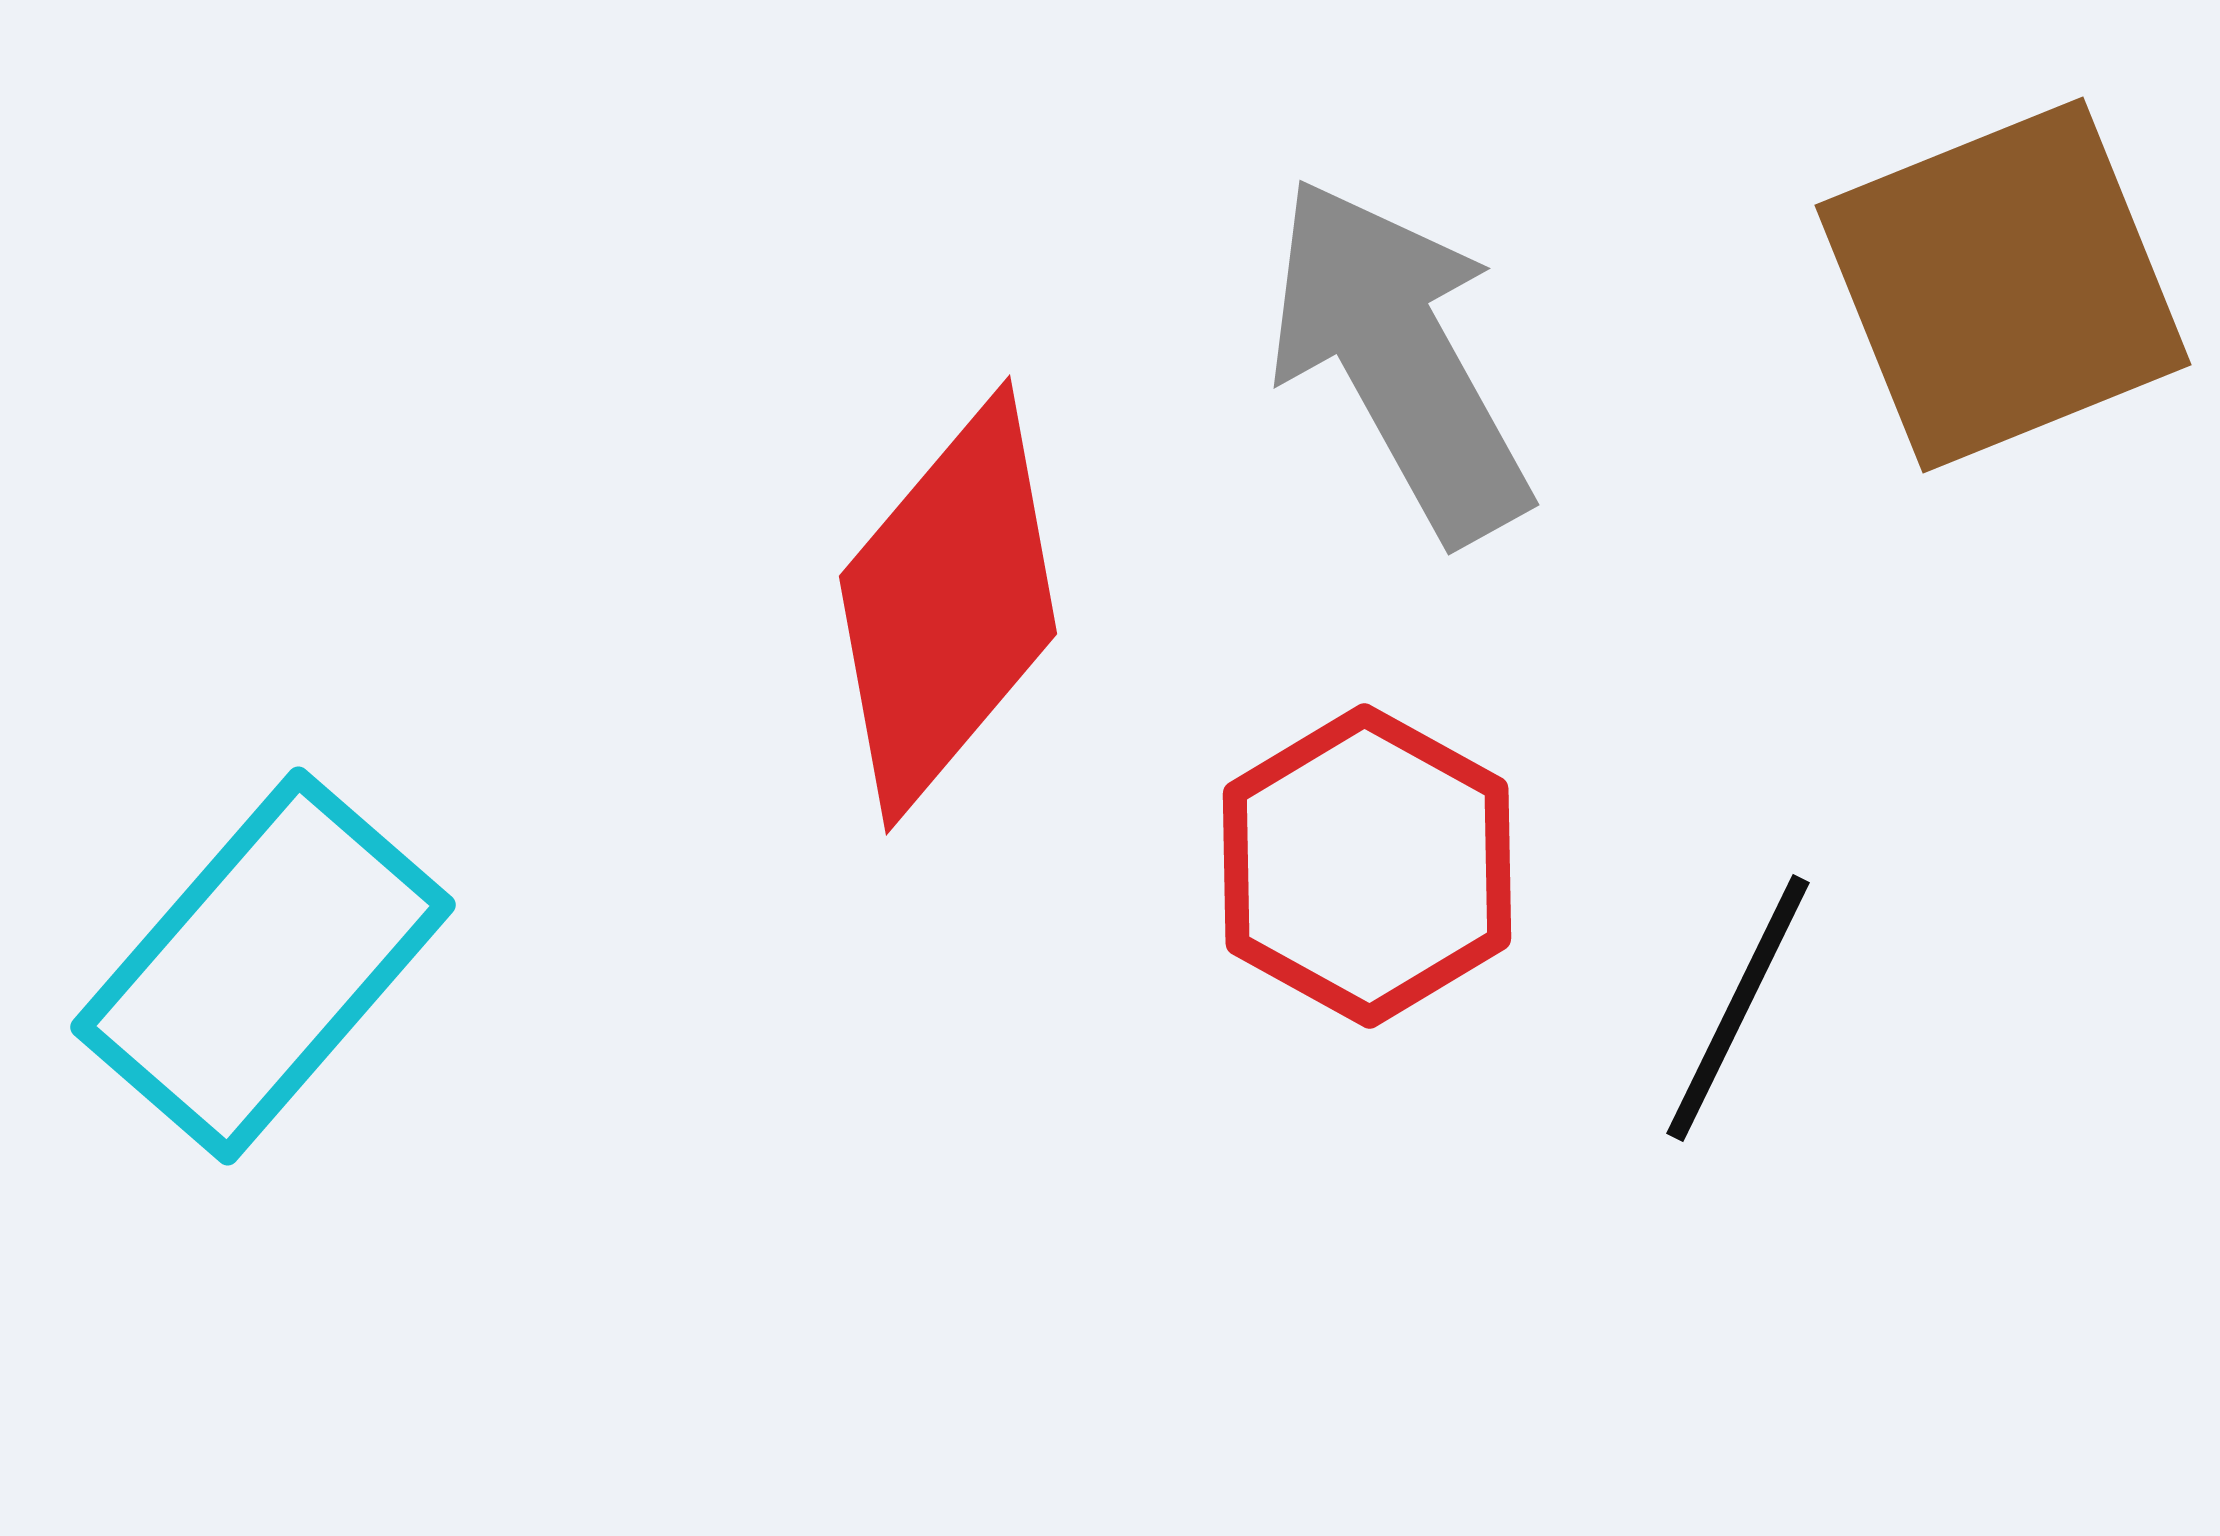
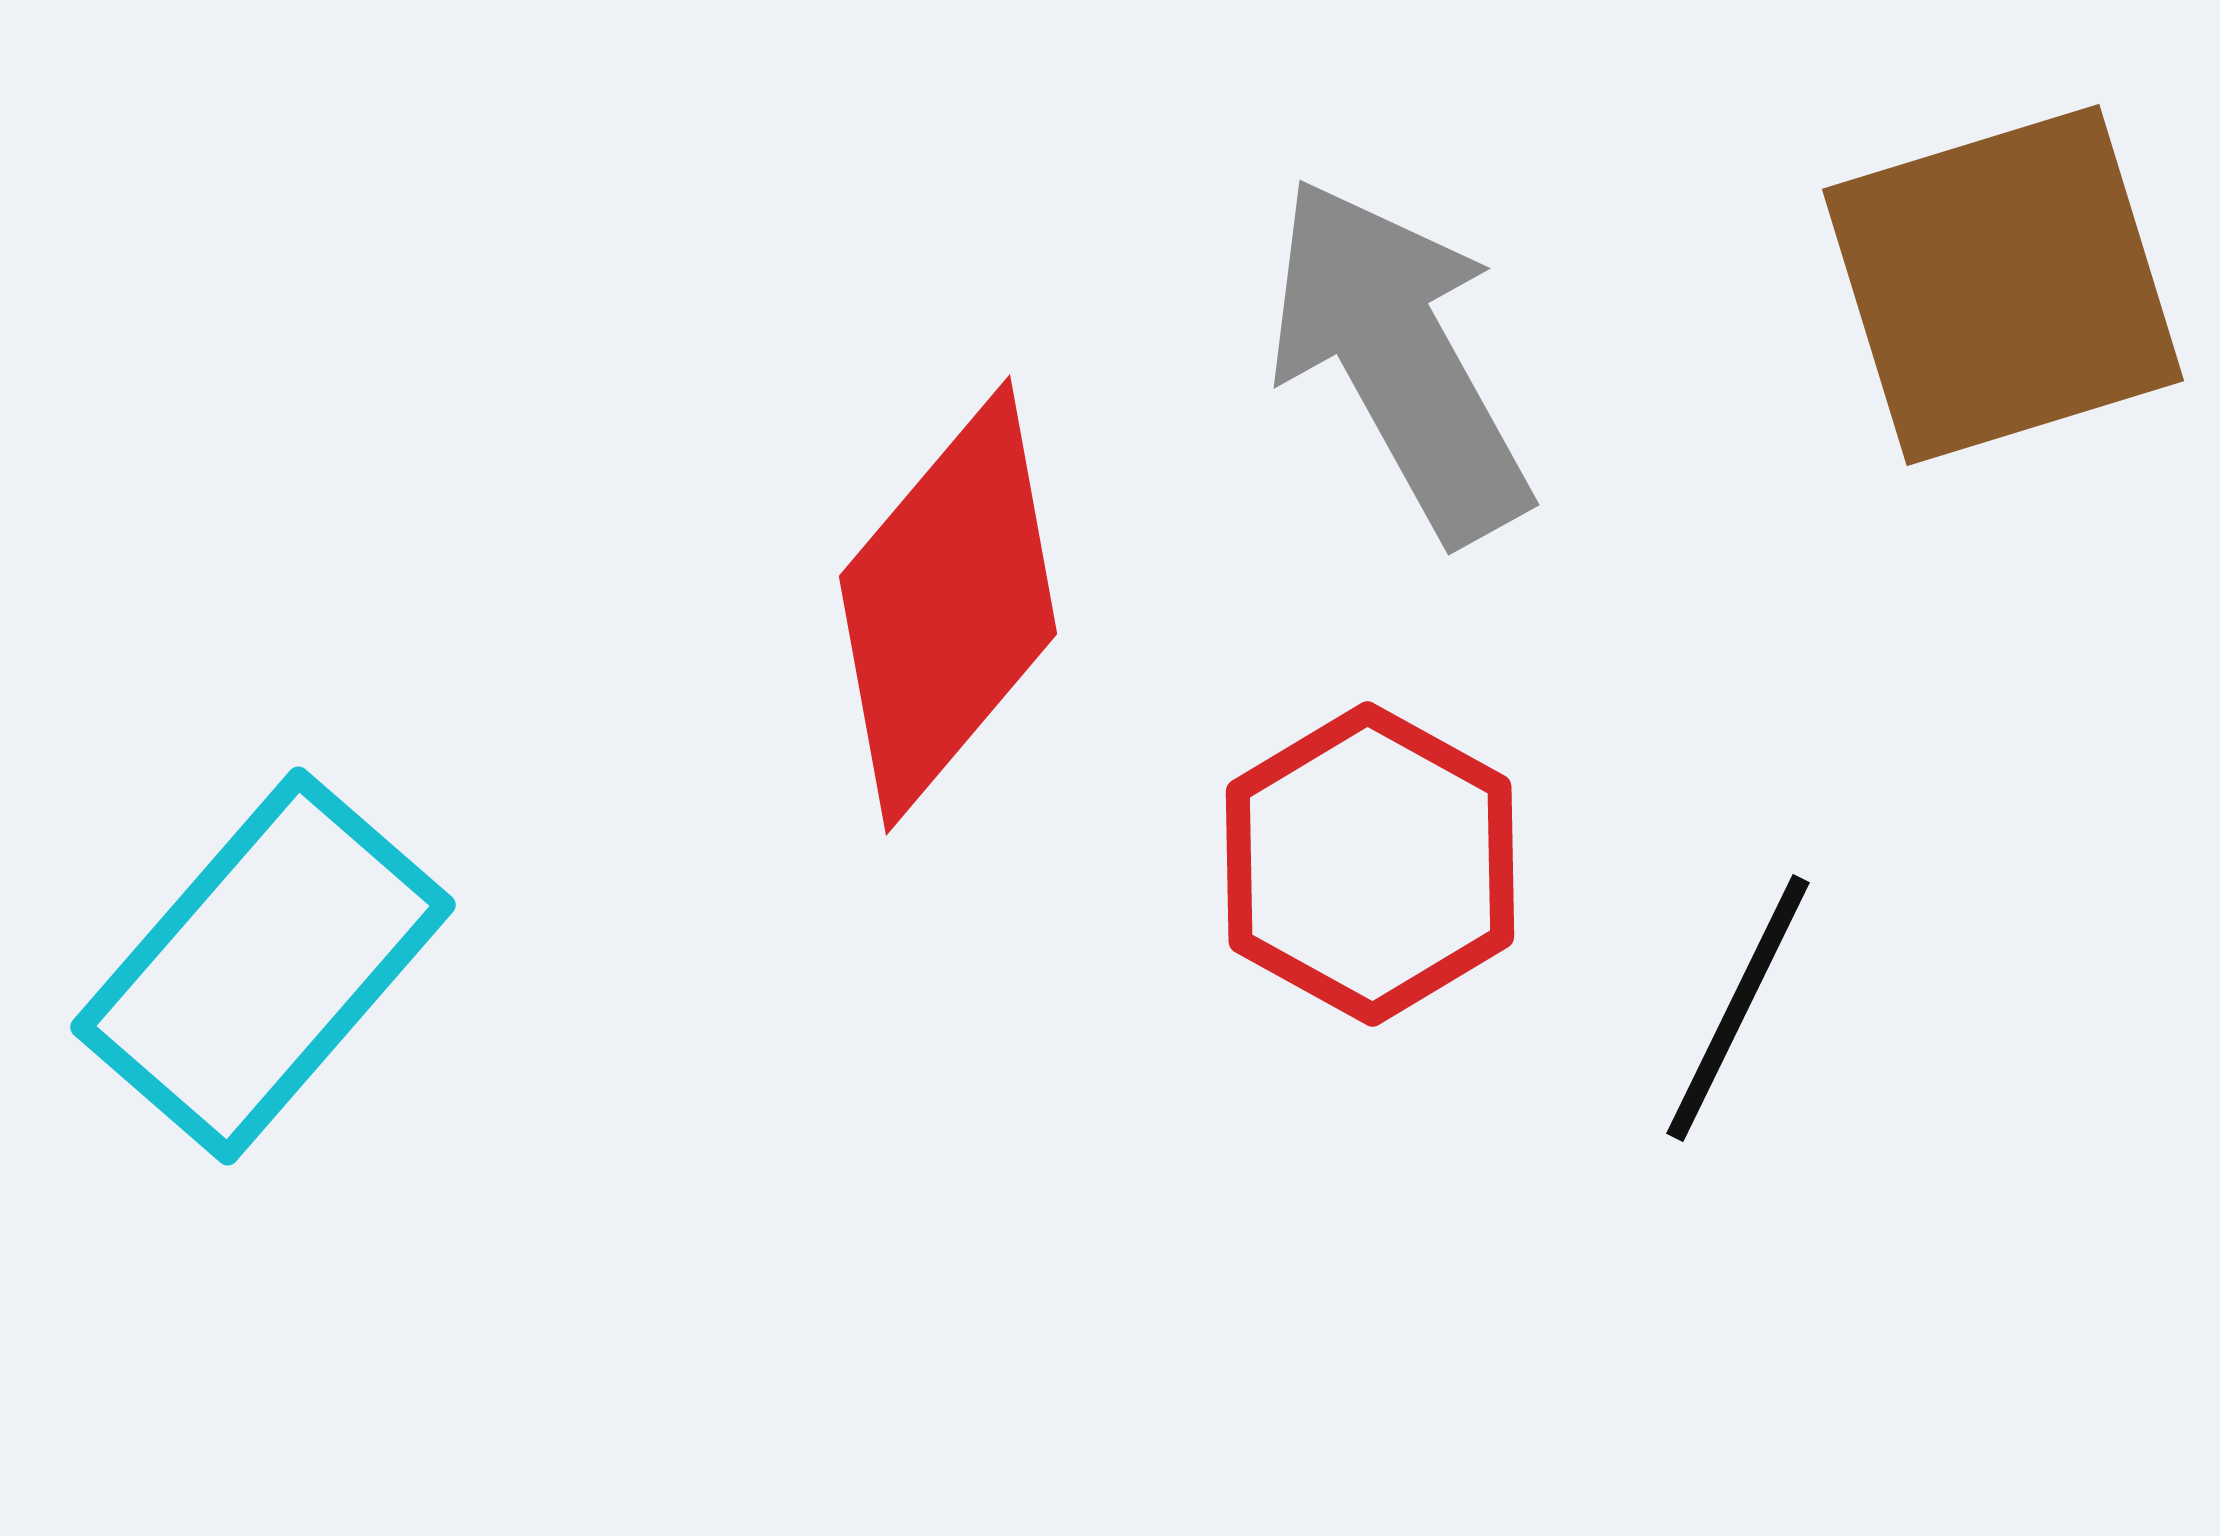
brown square: rotated 5 degrees clockwise
red hexagon: moved 3 px right, 2 px up
